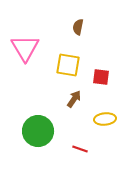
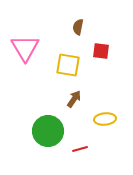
red square: moved 26 px up
green circle: moved 10 px right
red line: rotated 35 degrees counterclockwise
